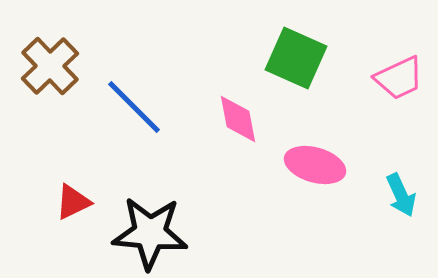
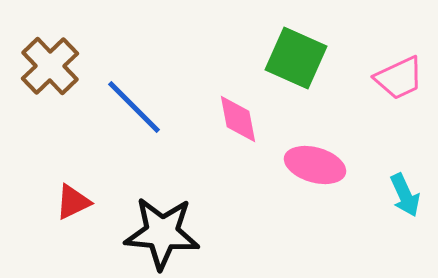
cyan arrow: moved 4 px right
black star: moved 12 px right
